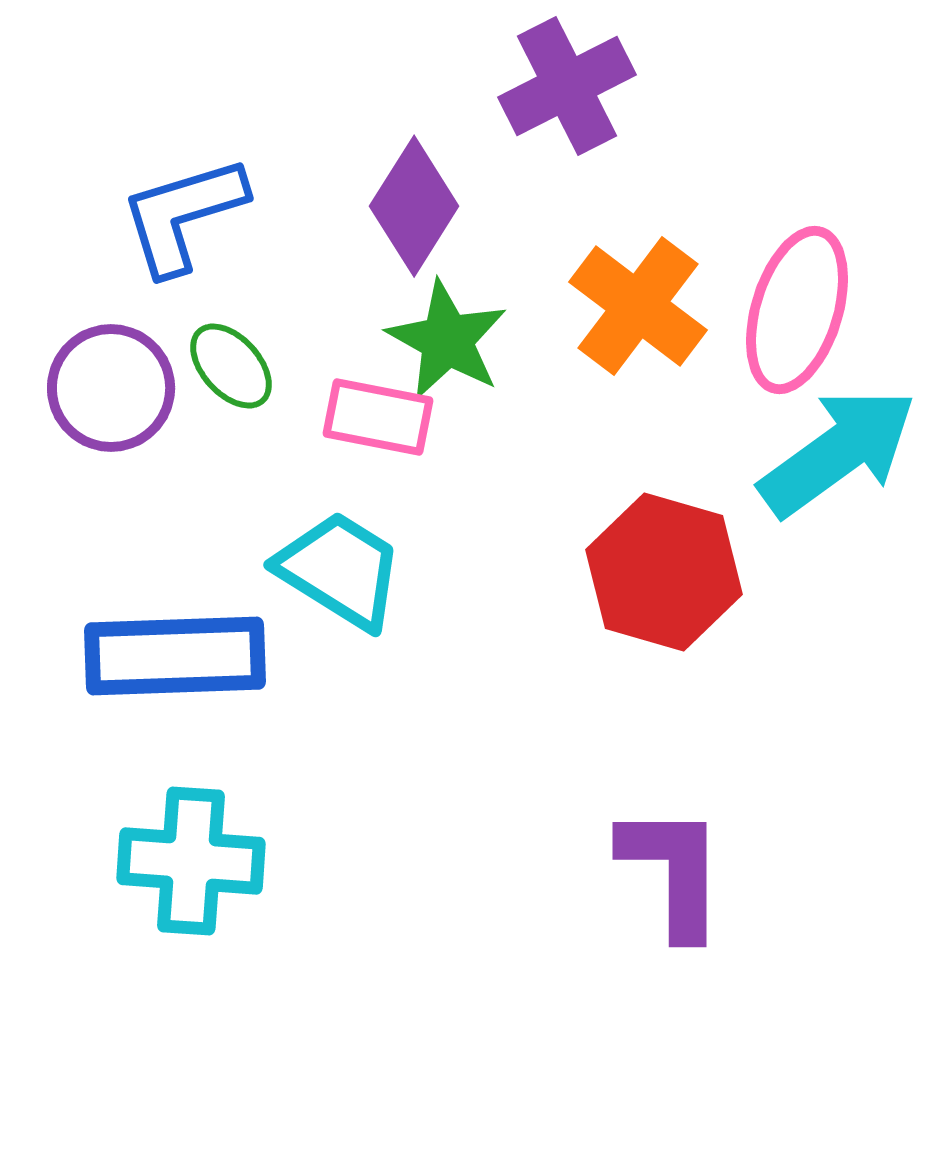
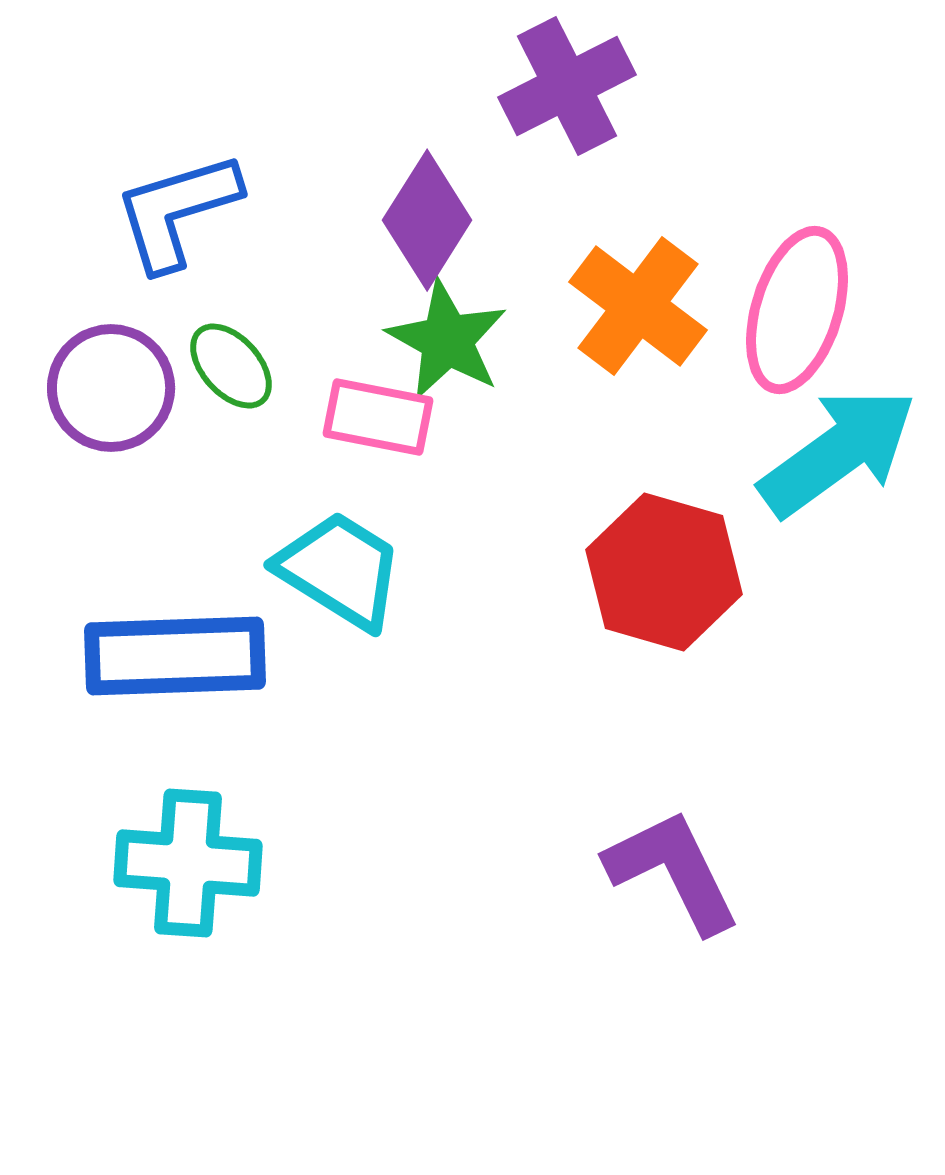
purple diamond: moved 13 px right, 14 px down
blue L-shape: moved 6 px left, 4 px up
cyan cross: moved 3 px left, 2 px down
purple L-shape: rotated 26 degrees counterclockwise
